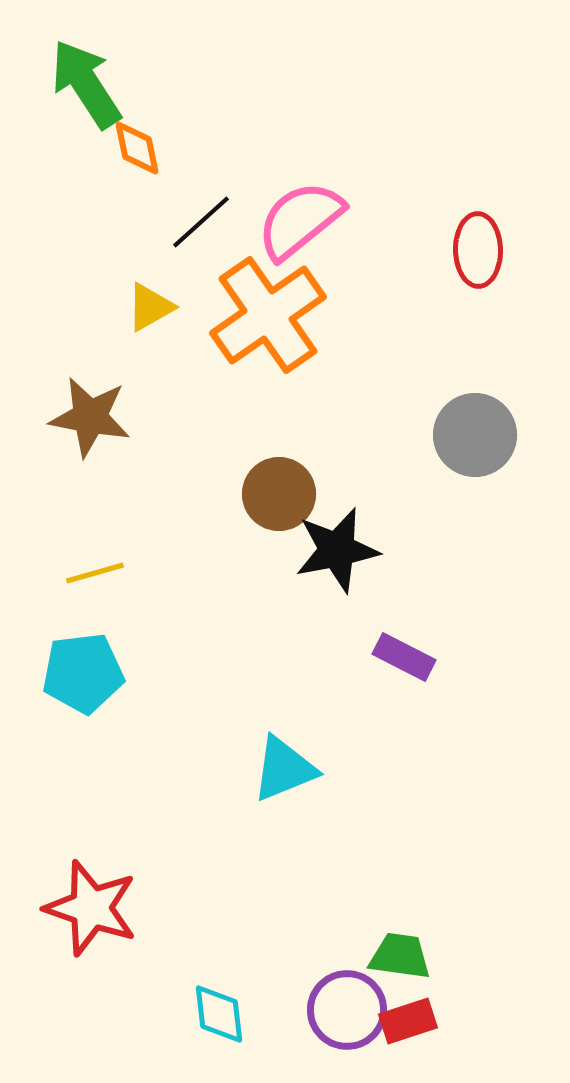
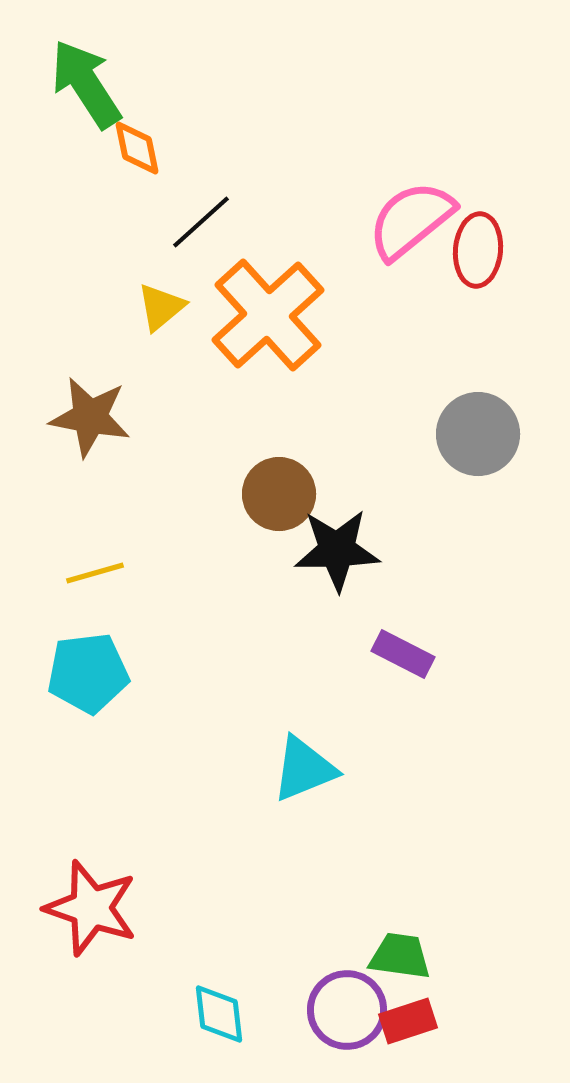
pink semicircle: moved 111 px right
red ellipse: rotated 6 degrees clockwise
yellow triangle: moved 11 px right; rotated 10 degrees counterclockwise
orange cross: rotated 7 degrees counterclockwise
gray circle: moved 3 px right, 1 px up
black star: rotated 10 degrees clockwise
purple rectangle: moved 1 px left, 3 px up
cyan pentagon: moved 5 px right
cyan triangle: moved 20 px right
